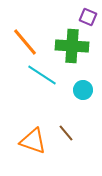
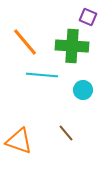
cyan line: rotated 28 degrees counterclockwise
orange triangle: moved 14 px left
